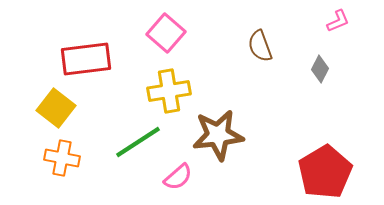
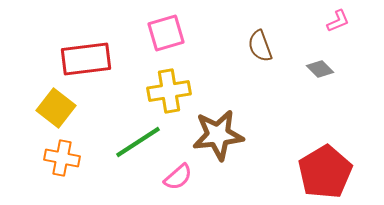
pink square: rotated 33 degrees clockwise
gray diamond: rotated 72 degrees counterclockwise
